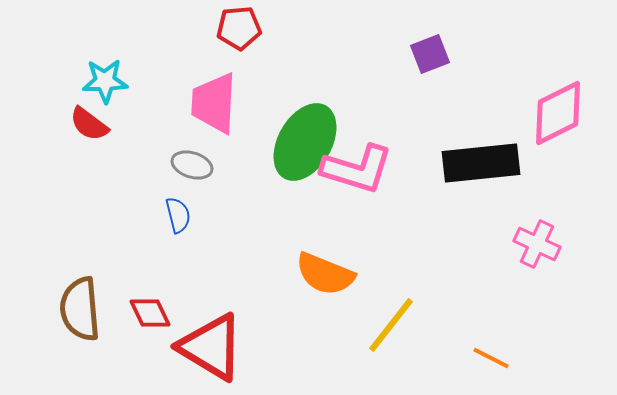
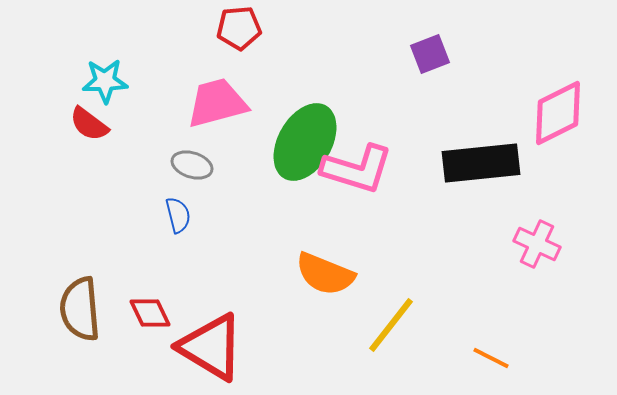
pink trapezoid: moved 3 px right; rotated 72 degrees clockwise
